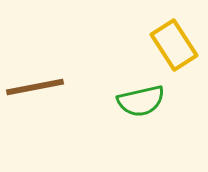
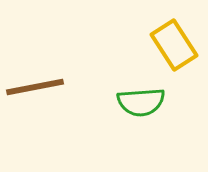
green semicircle: moved 1 px down; rotated 9 degrees clockwise
